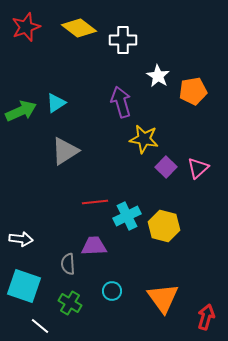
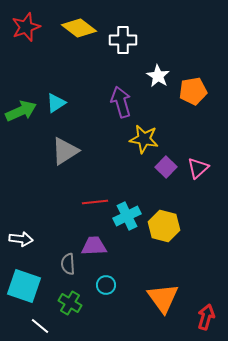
cyan circle: moved 6 px left, 6 px up
